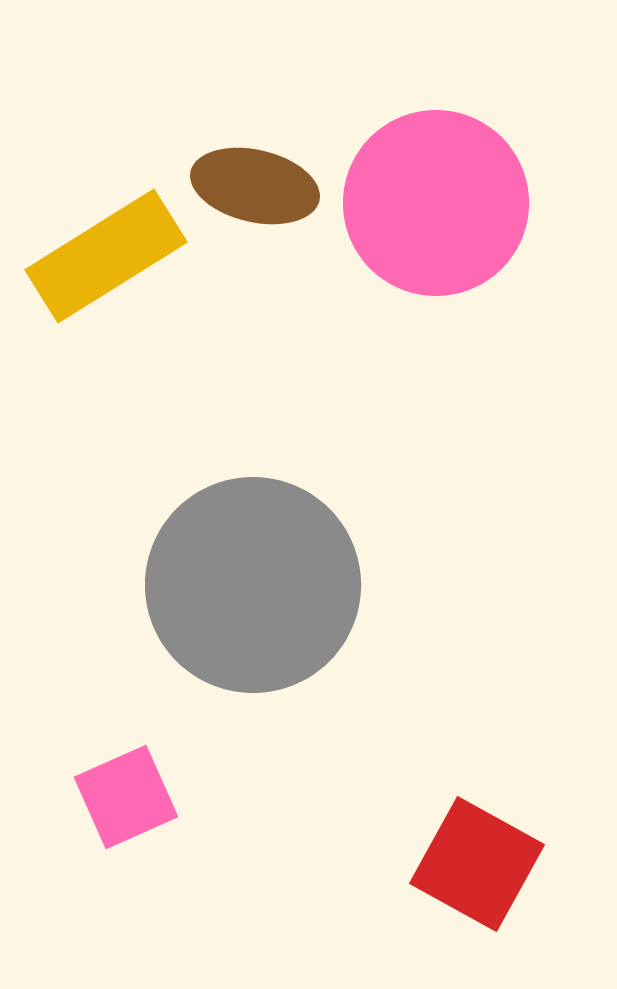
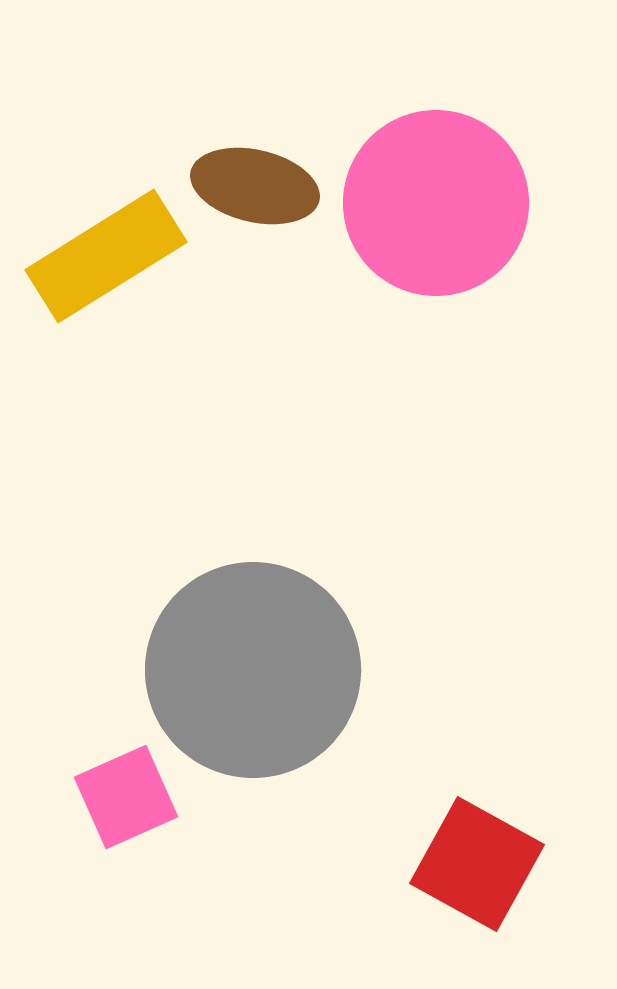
gray circle: moved 85 px down
